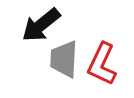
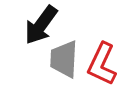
black arrow: rotated 15 degrees counterclockwise
